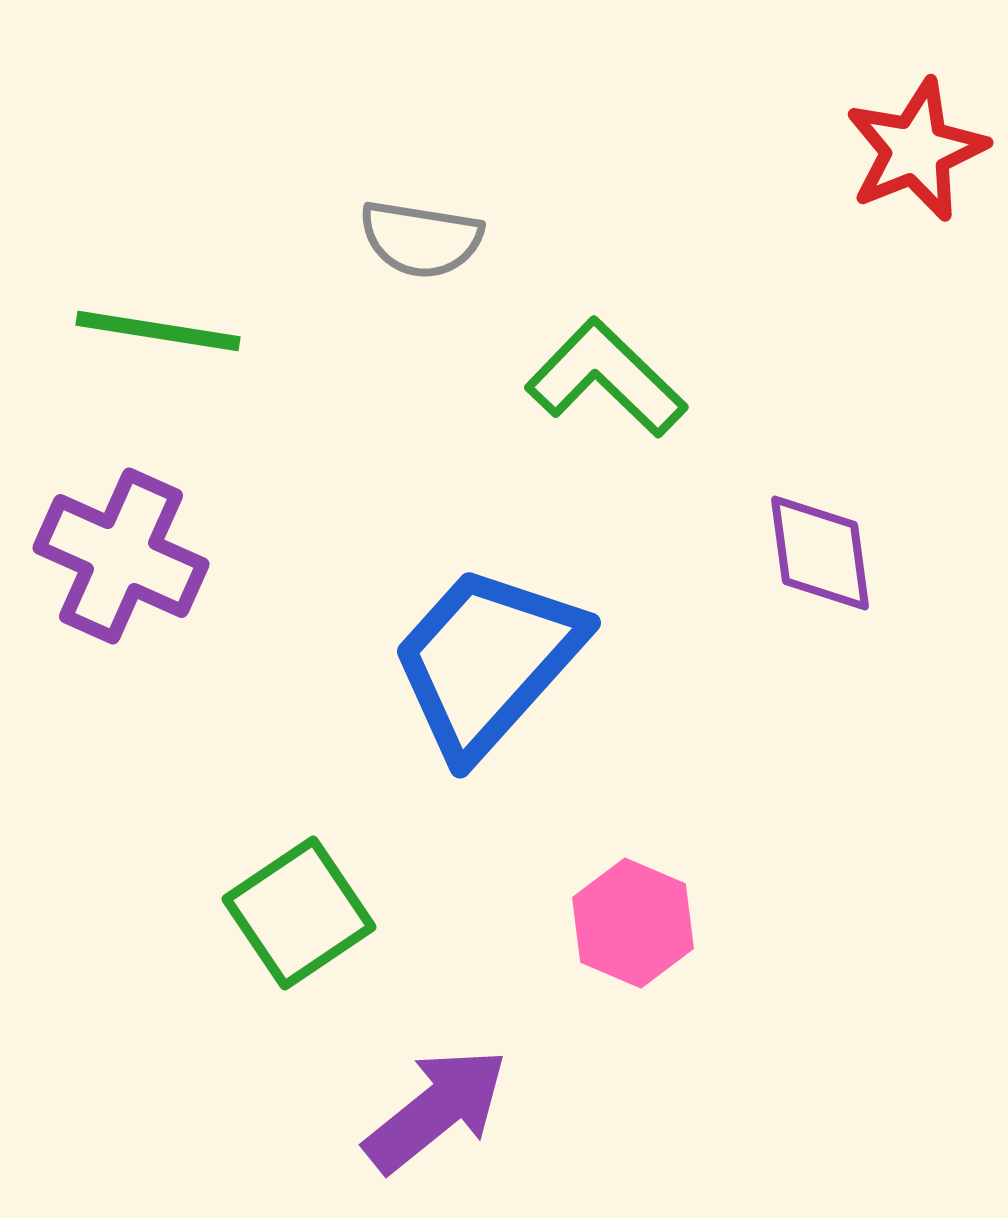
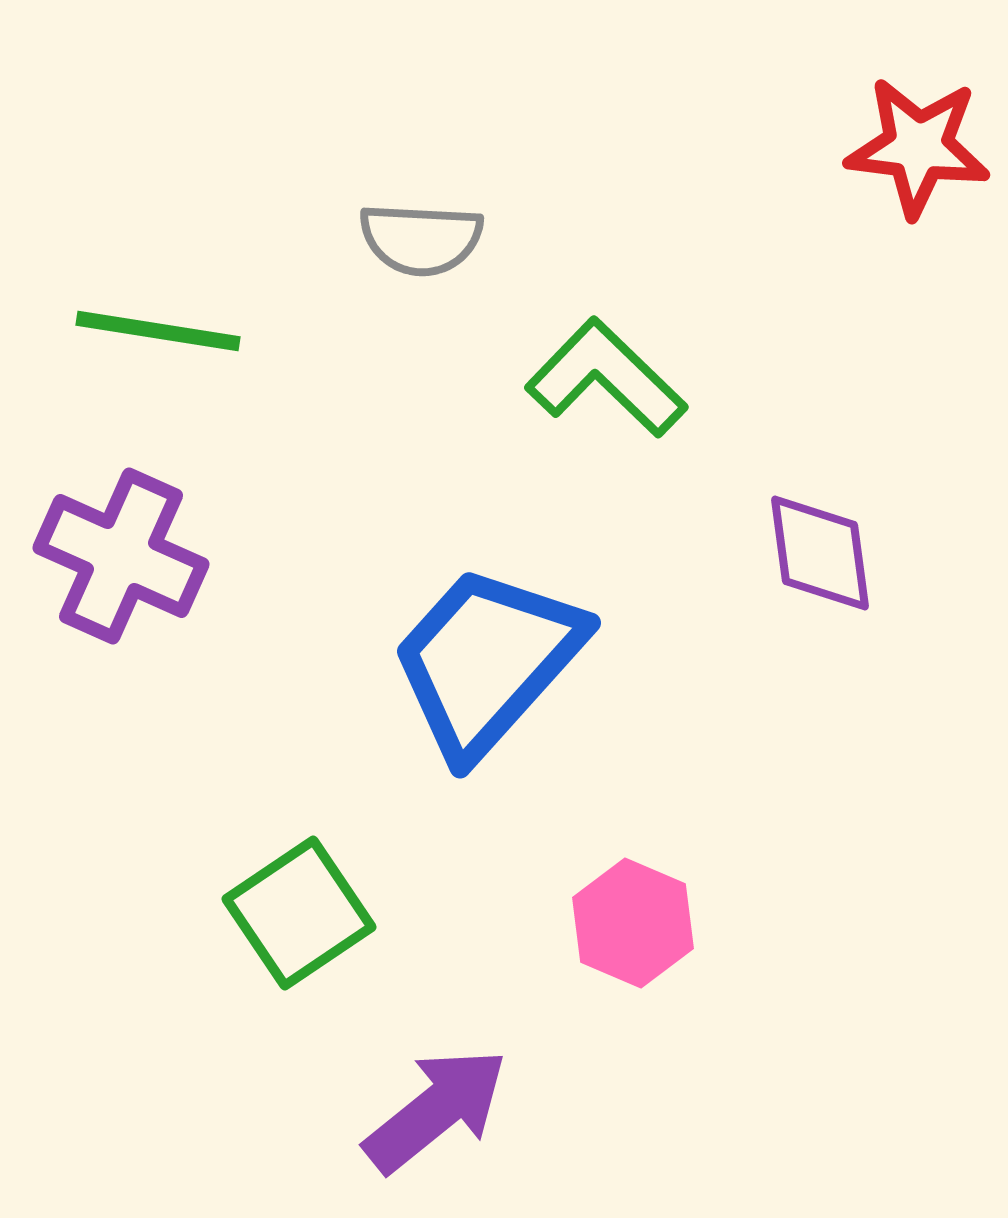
red star: moved 2 px right, 3 px up; rotated 29 degrees clockwise
gray semicircle: rotated 6 degrees counterclockwise
